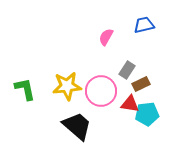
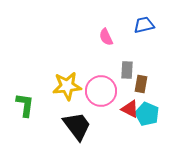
pink semicircle: rotated 54 degrees counterclockwise
gray rectangle: rotated 30 degrees counterclockwise
brown rectangle: rotated 54 degrees counterclockwise
green L-shape: moved 16 px down; rotated 20 degrees clockwise
red triangle: moved 5 px down; rotated 18 degrees clockwise
cyan pentagon: rotated 30 degrees clockwise
black trapezoid: rotated 12 degrees clockwise
